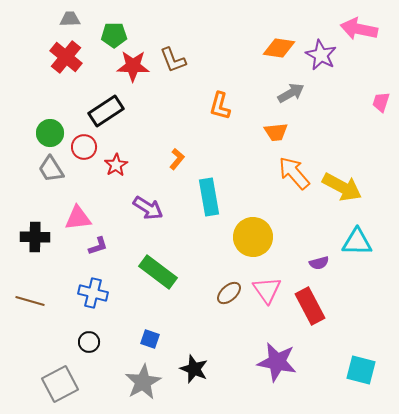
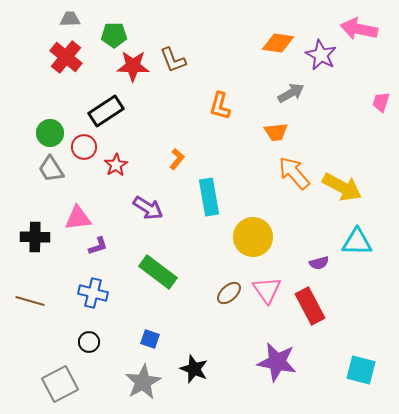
orange diamond at (279, 48): moved 1 px left, 5 px up
